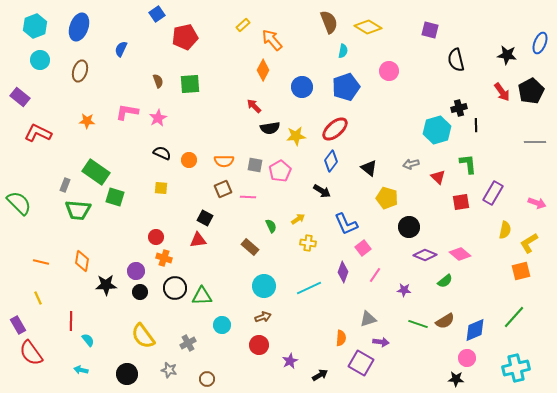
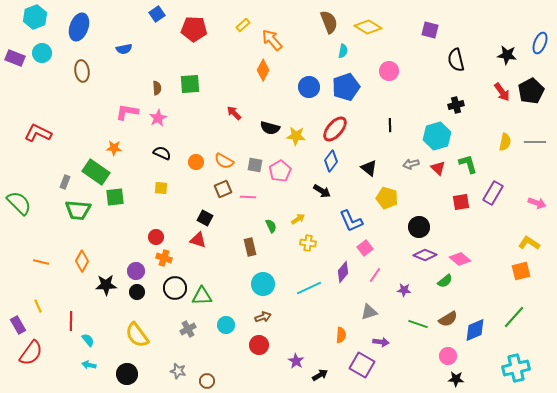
cyan hexagon at (35, 26): moved 9 px up
red pentagon at (185, 37): moved 9 px right, 8 px up; rotated 15 degrees clockwise
blue semicircle at (121, 49): moved 3 px right; rotated 126 degrees counterclockwise
cyan circle at (40, 60): moved 2 px right, 7 px up
brown ellipse at (80, 71): moved 2 px right; rotated 25 degrees counterclockwise
brown semicircle at (158, 81): moved 1 px left, 7 px down; rotated 16 degrees clockwise
blue circle at (302, 87): moved 7 px right
purple rectangle at (20, 97): moved 5 px left, 39 px up; rotated 18 degrees counterclockwise
red arrow at (254, 106): moved 20 px left, 7 px down
black cross at (459, 108): moved 3 px left, 3 px up
orange star at (87, 121): moved 27 px right, 27 px down
black line at (476, 125): moved 86 px left
black semicircle at (270, 128): rotated 24 degrees clockwise
red ellipse at (335, 129): rotated 8 degrees counterclockwise
cyan hexagon at (437, 130): moved 6 px down
yellow star at (296, 136): rotated 12 degrees clockwise
orange circle at (189, 160): moved 7 px right, 2 px down
orange semicircle at (224, 161): rotated 30 degrees clockwise
green L-shape at (468, 164): rotated 10 degrees counterclockwise
red triangle at (438, 177): moved 9 px up
gray rectangle at (65, 185): moved 3 px up
green square at (115, 197): rotated 24 degrees counterclockwise
blue L-shape at (346, 224): moved 5 px right, 3 px up
black circle at (409, 227): moved 10 px right
yellow semicircle at (505, 230): moved 88 px up
red triangle at (198, 240): rotated 24 degrees clockwise
yellow L-shape at (529, 243): rotated 65 degrees clockwise
brown rectangle at (250, 247): rotated 36 degrees clockwise
pink square at (363, 248): moved 2 px right
pink diamond at (460, 254): moved 5 px down
orange diamond at (82, 261): rotated 20 degrees clockwise
purple diamond at (343, 272): rotated 20 degrees clockwise
cyan circle at (264, 286): moved 1 px left, 2 px up
black circle at (140, 292): moved 3 px left
yellow line at (38, 298): moved 8 px down
gray triangle at (368, 319): moved 1 px right, 7 px up
brown semicircle at (445, 321): moved 3 px right, 2 px up
cyan circle at (222, 325): moved 4 px right
yellow semicircle at (143, 336): moved 6 px left, 1 px up
orange semicircle at (341, 338): moved 3 px up
gray cross at (188, 343): moved 14 px up
red semicircle at (31, 353): rotated 108 degrees counterclockwise
pink circle at (467, 358): moved 19 px left, 2 px up
purple star at (290, 361): moved 6 px right; rotated 14 degrees counterclockwise
purple square at (361, 363): moved 1 px right, 2 px down
cyan arrow at (81, 370): moved 8 px right, 5 px up
gray star at (169, 370): moved 9 px right, 1 px down
brown circle at (207, 379): moved 2 px down
